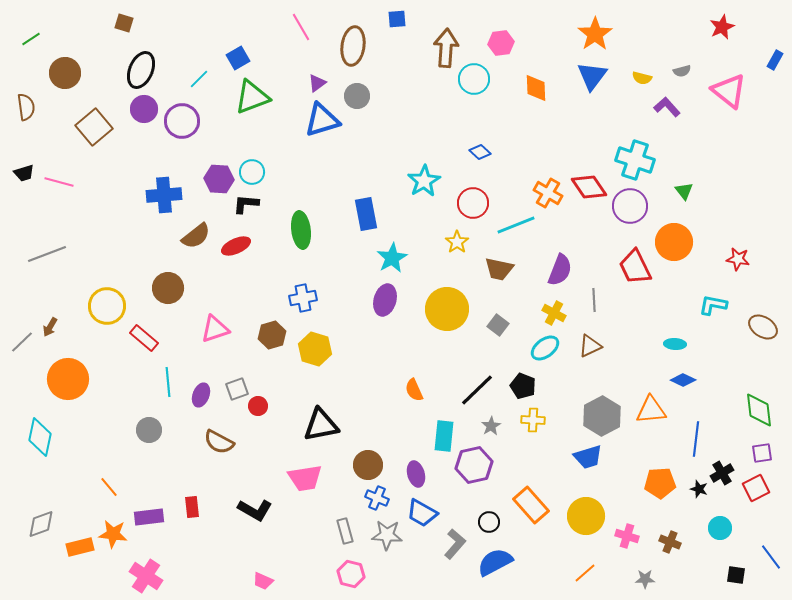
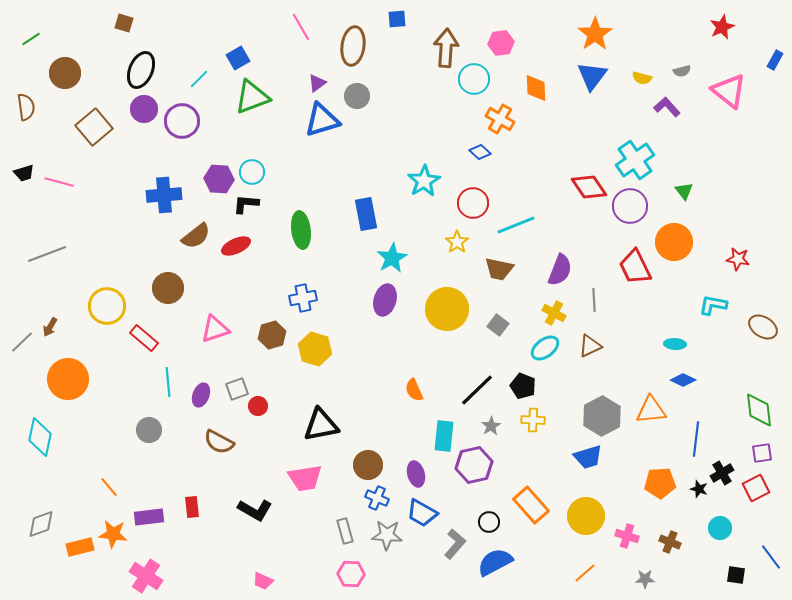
cyan cross at (635, 160): rotated 36 degrees clockwise
orange cross at (548, 193): moved 48 px left, 74 px up
pink hexagon at (351, 574): rotated 12 degrees counterclockwise
